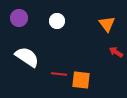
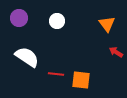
red line: moved 3 px left
